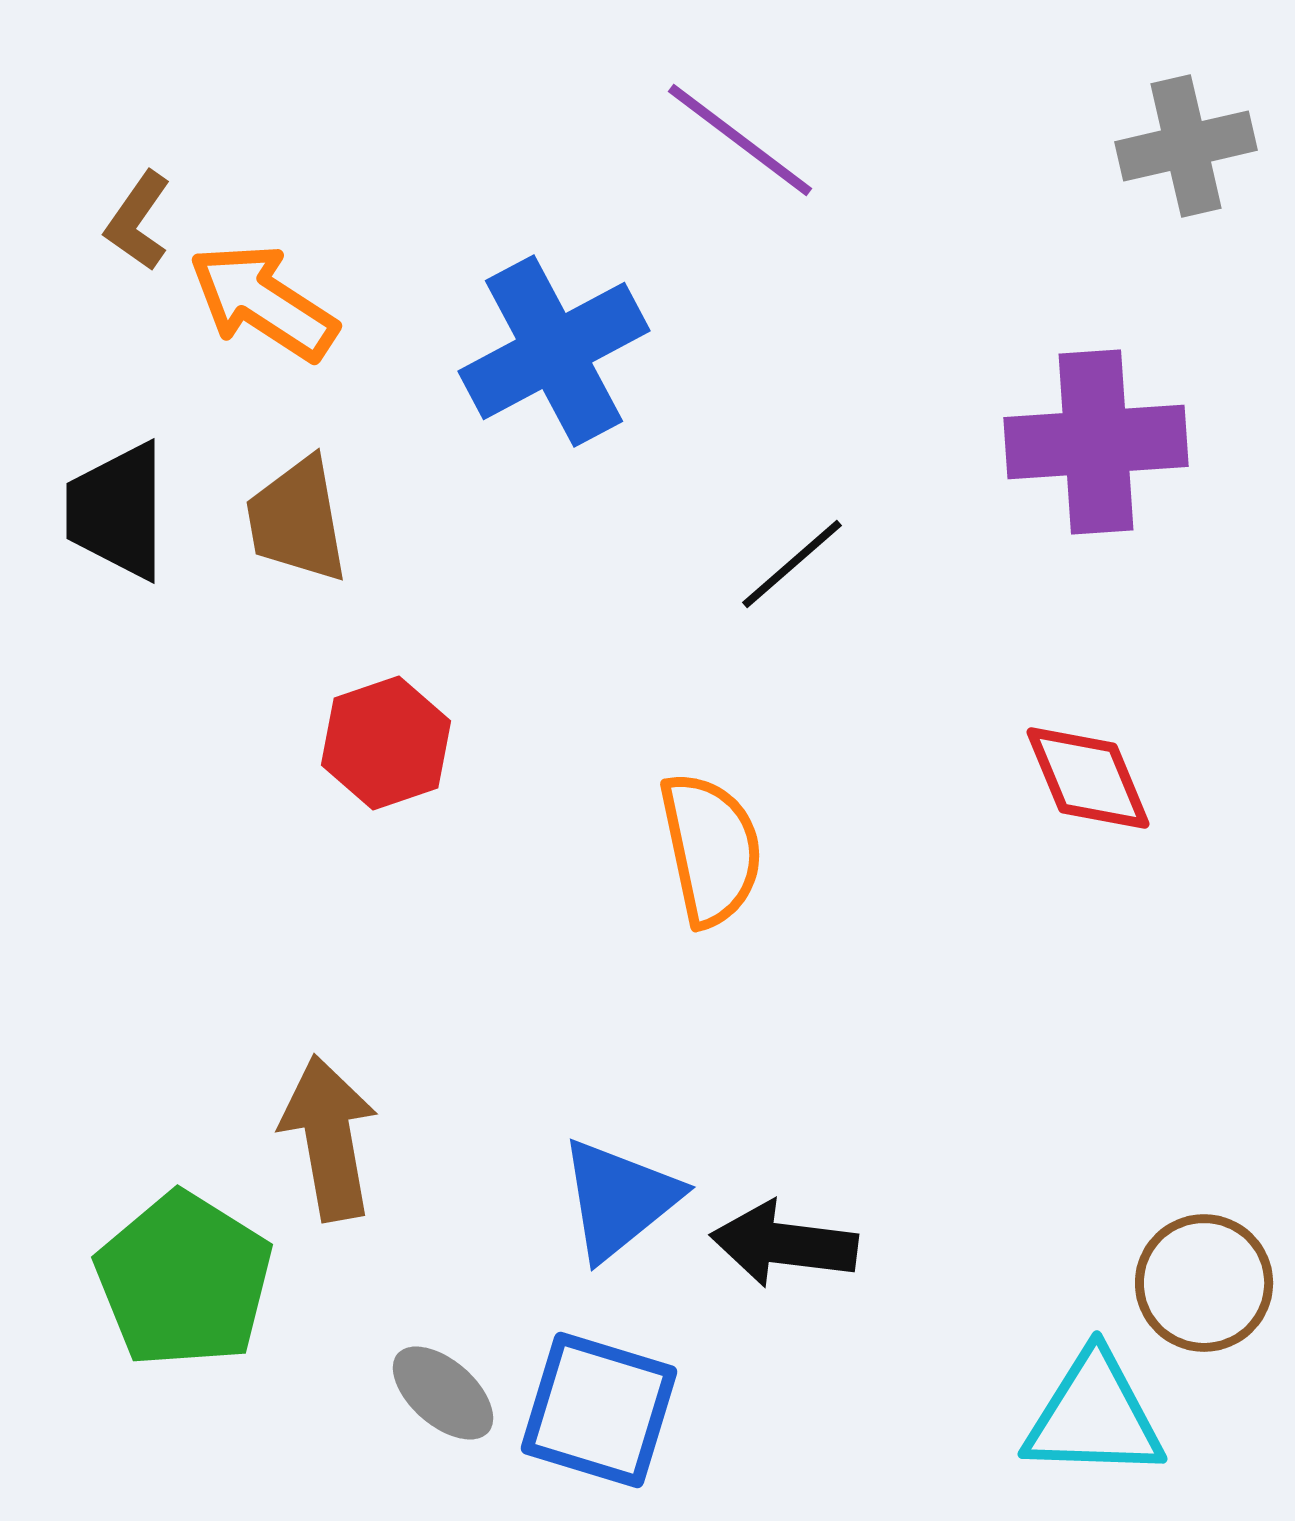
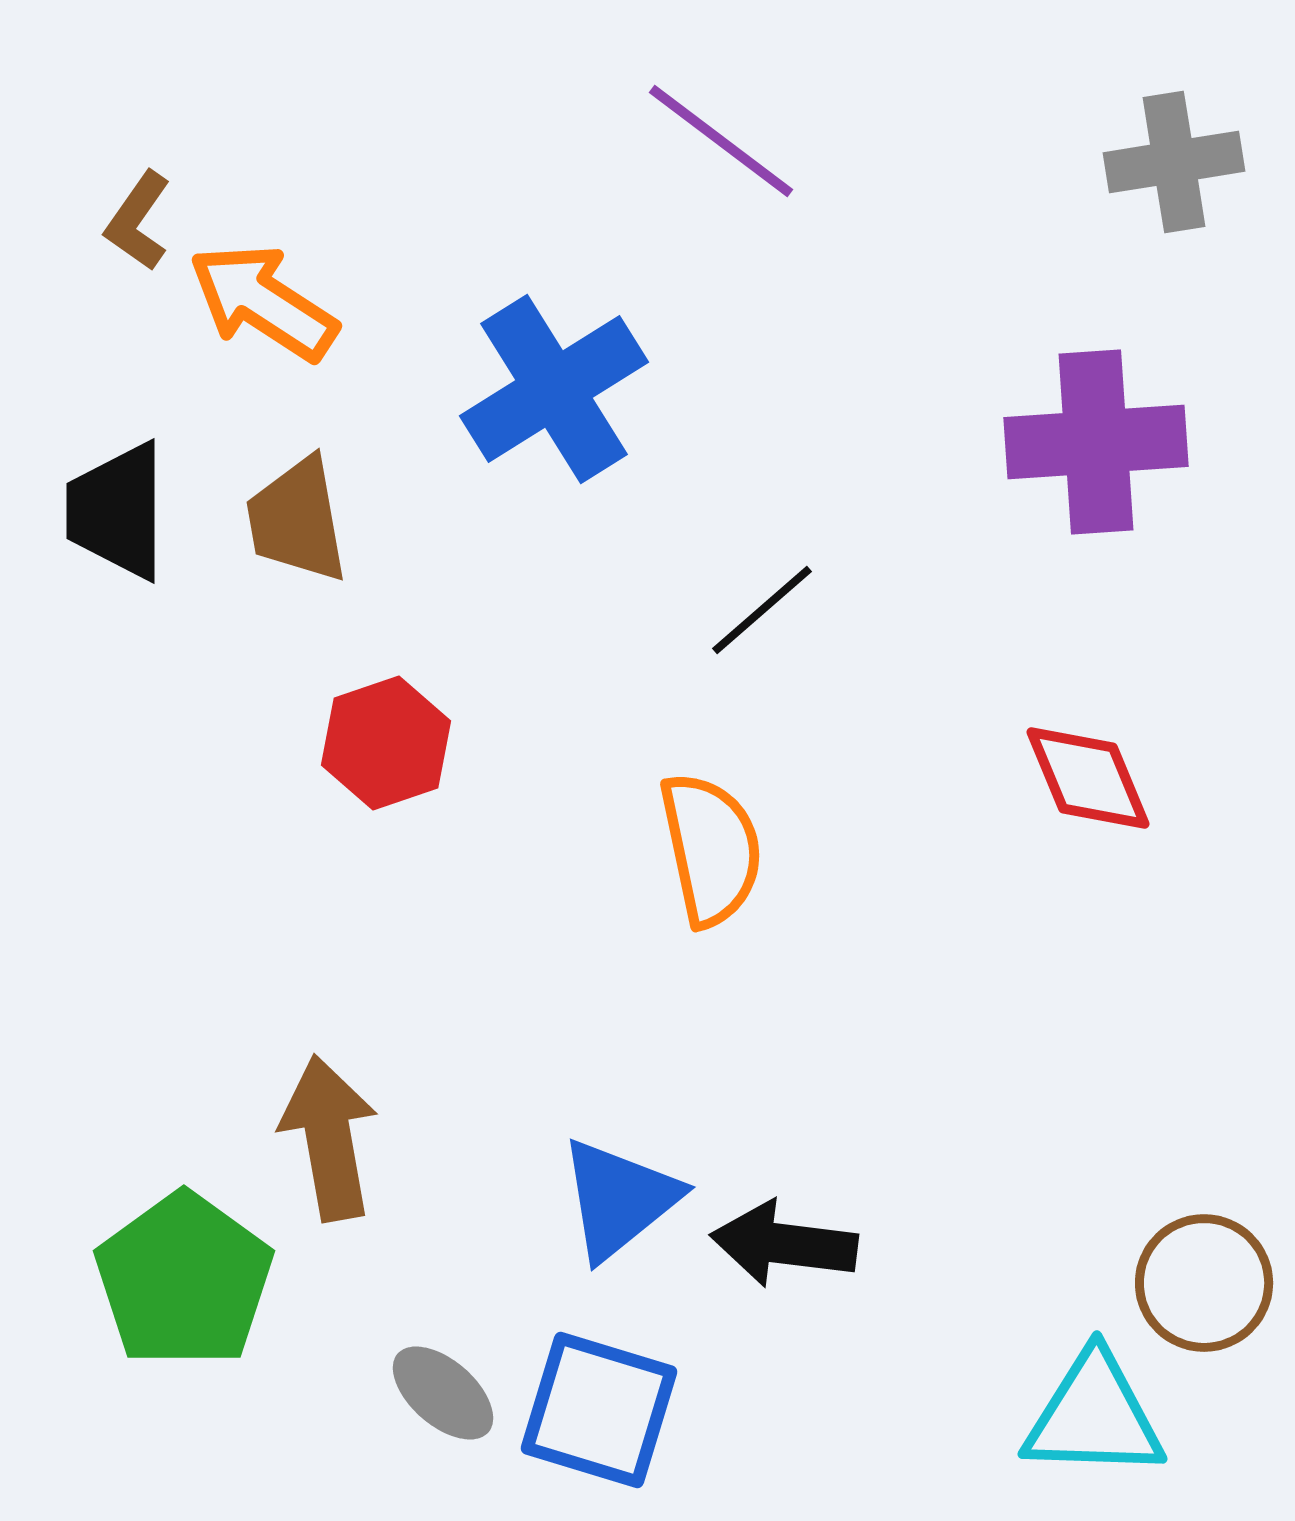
purple line: moved 19 px left, 1 px down
gray cross: moved 12 px left, 16 px down; rotated 4 degrees clockwise
blue cross: moved 38 px down; rotated 4 degrees counterclockwise
black line: moved 30 px left, 46 px down
green pentagon: rotated 4 degrees clockwise
